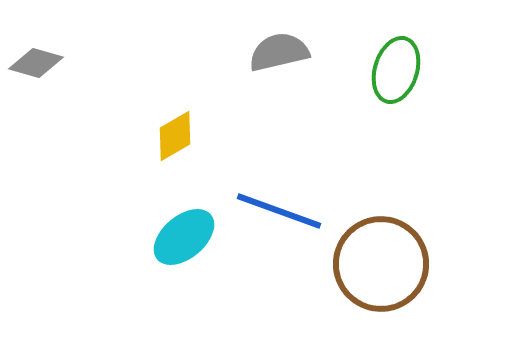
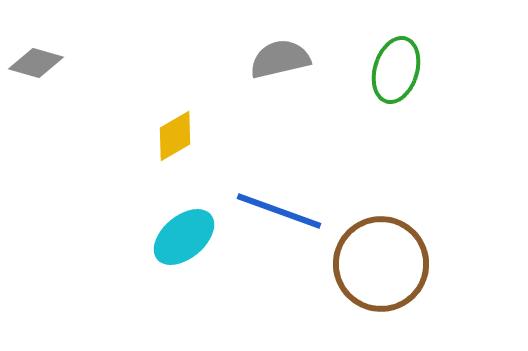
gray semicircle: moved 1 px right, 7 px down
